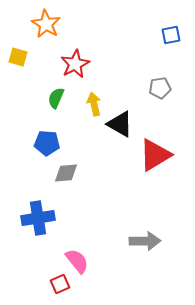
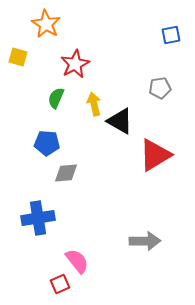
black triangle: moved 3 px up
